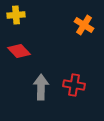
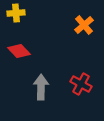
yellow cross: moved 2 px up
orange cross: rotated 18 degrees clockwise
red cross: moved 7 px right, 1 px up; rotated 20 degrees clockwise
